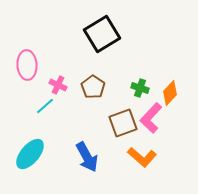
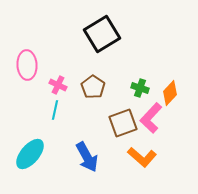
cyan line: moved 10 px right, 4 px down; rotated 36 degrees counterclockwise
